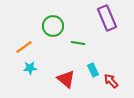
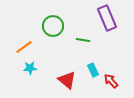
green line: moved 5 px right, 3 px up
red triangle: moved 1 px right, 1 px down
